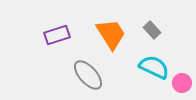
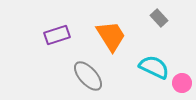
gray rectangle: moved 7 px right, 12 px up
orange trapezoid: moved 2 px down
gray ellipse: moved 1 px down
